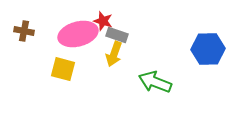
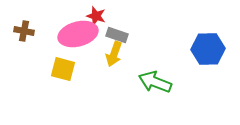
red star: moved 7 px left, 5 px up
